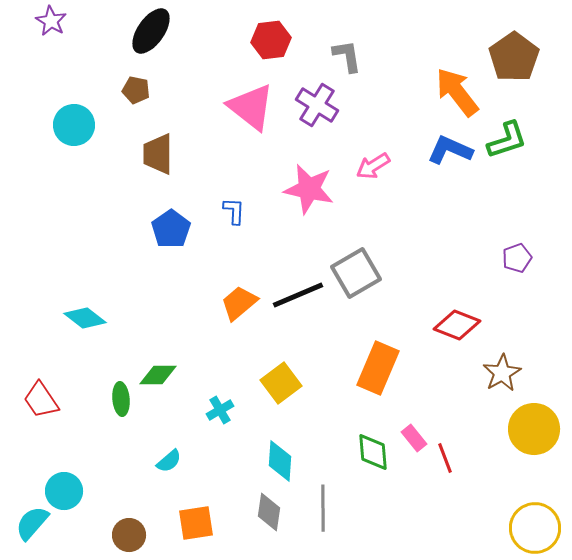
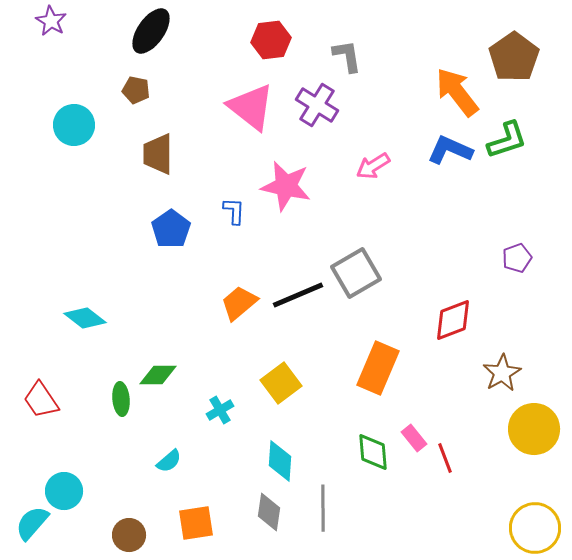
pink star at (309, 189): moved 23 px left, 3 px up
red diamond at (457, 325): moved 4 px left, 5 px up; rotated 42 degrees counterclockwise
